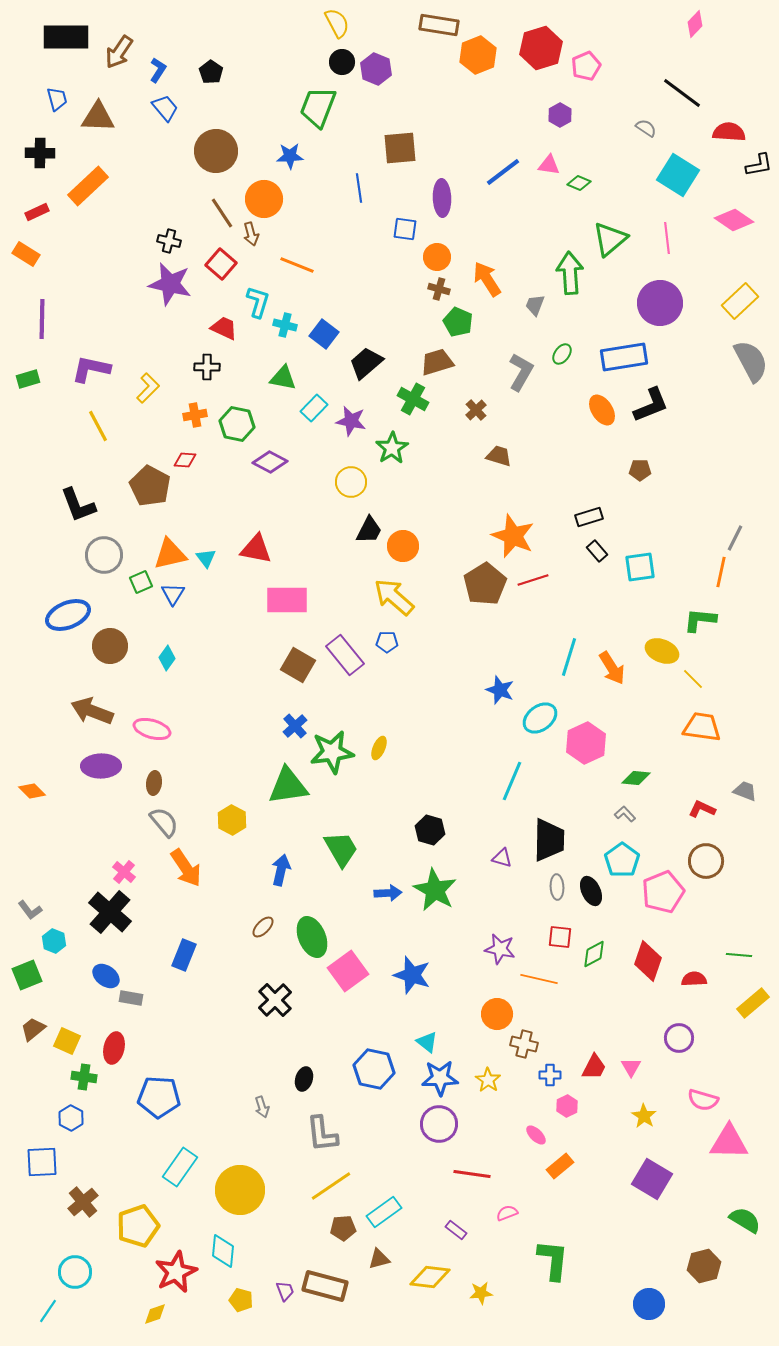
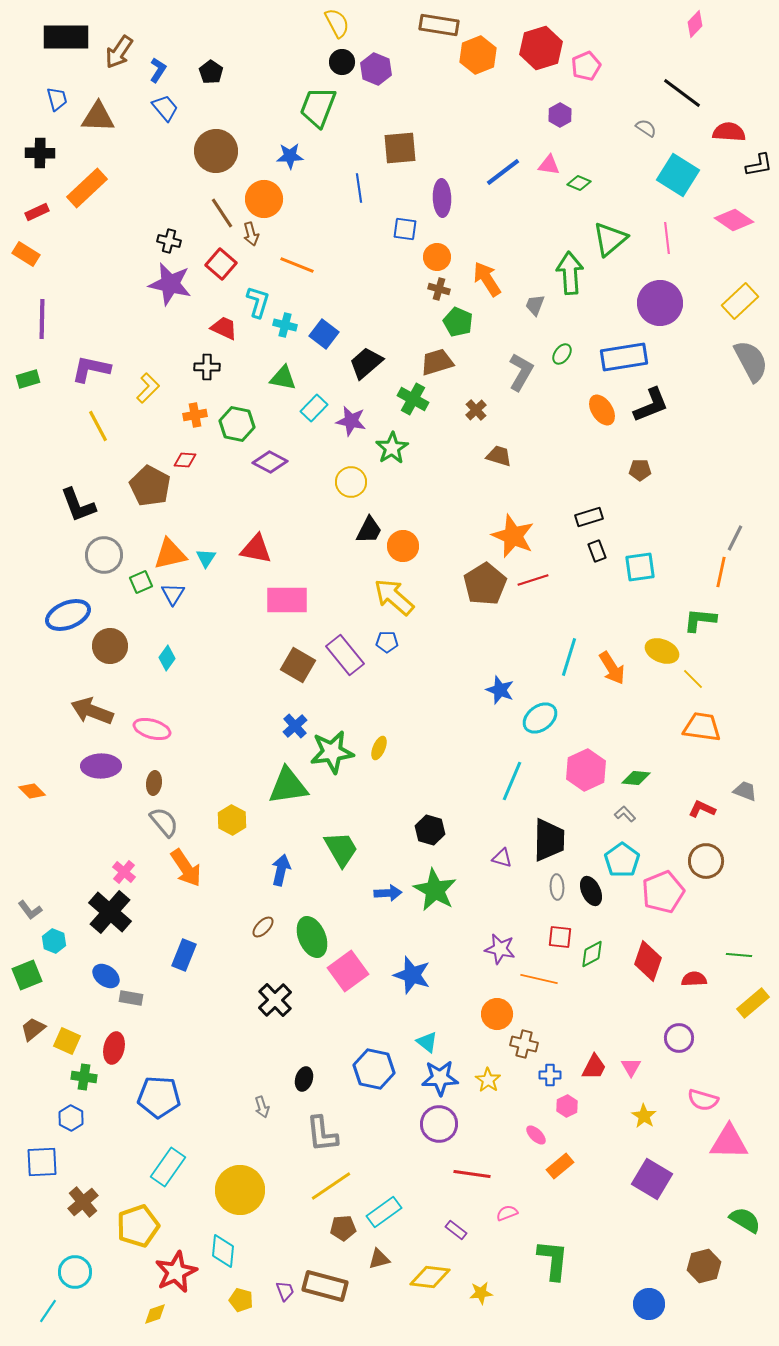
orange rectangle at (88, 186): moved 1 px left, 2 px down
black rectangle at (597, 551): rotated 20 degrees clockwise
cyan triangle at (206, 558): rotated 10 degrees clockwise
pink hexagon at (586, 743): moved 27 px down
green diamond at (594, 954): moved 2 px left
cyan rectangle at (180, 1167): moved 12 px left
